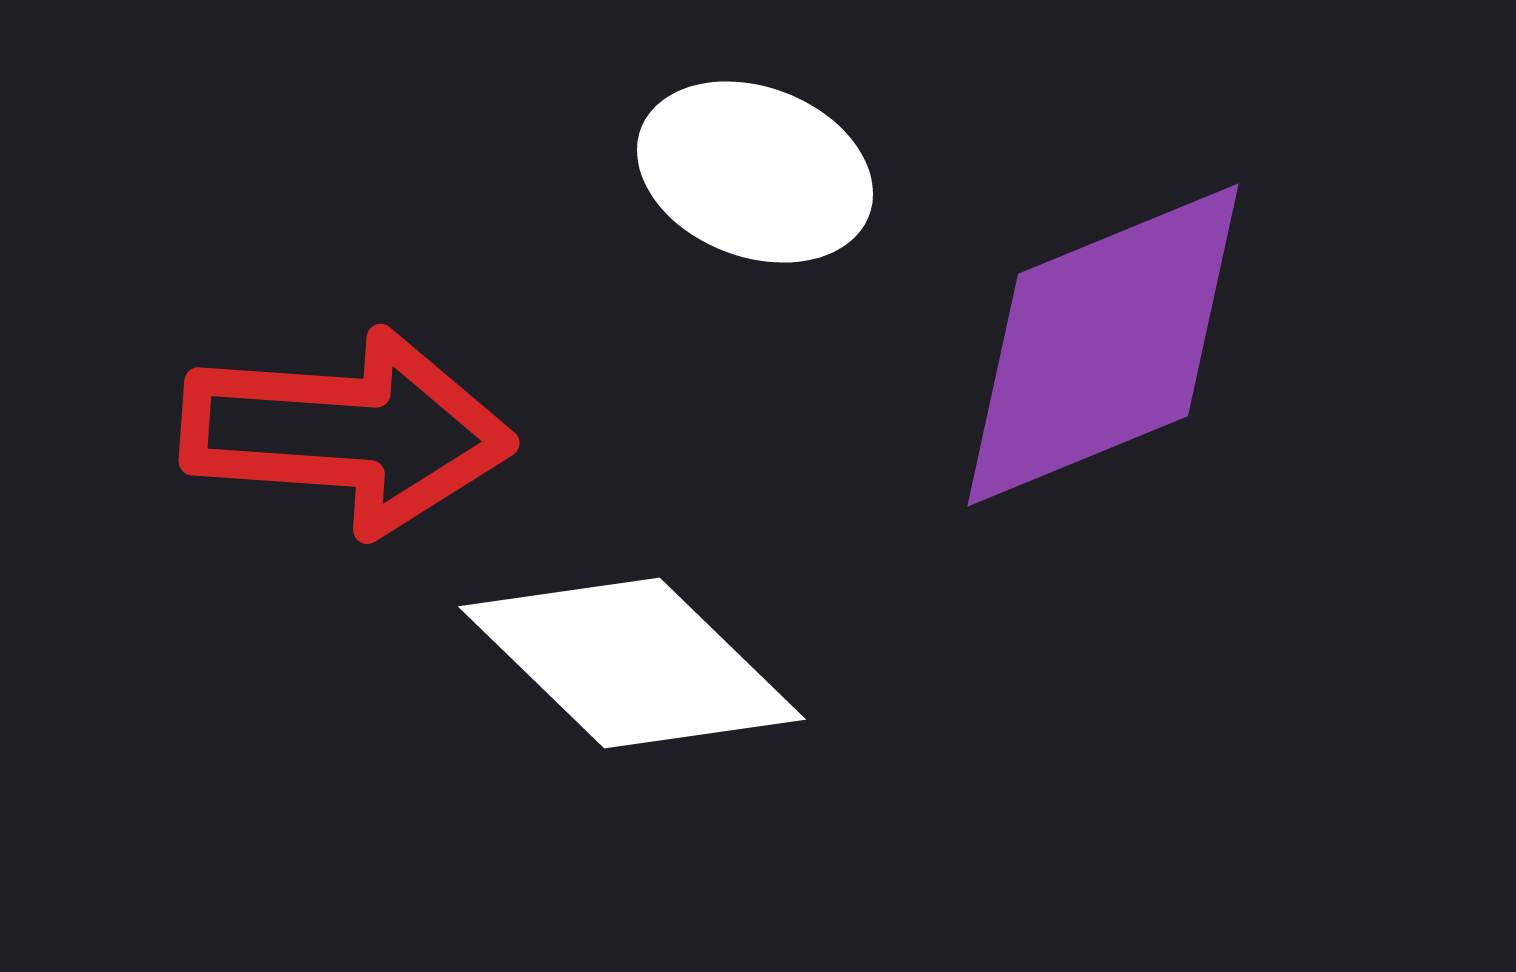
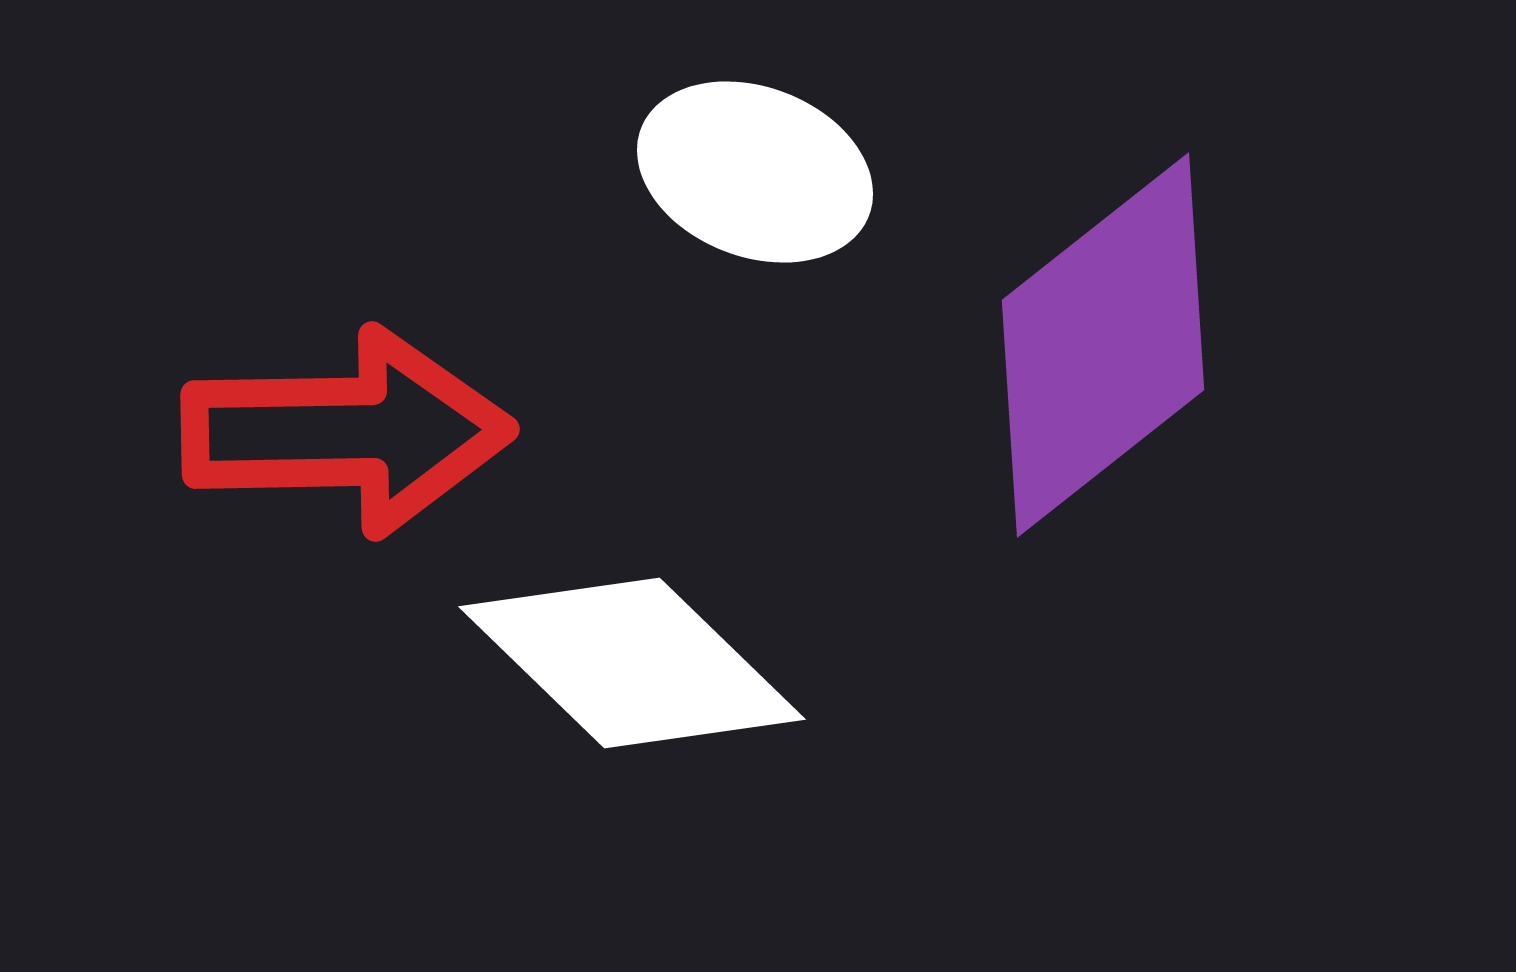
purple diamond: rotated 16 degrees counterclockwise
red arrow: rotated 5 degrees counterclockwise
